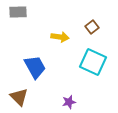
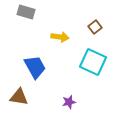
gray rectangle: moved 8 px right; rotated 18 degrees clockwise
brown square: moved 3 px right
brown triangle: rotated 36 degrees counterclockwise
